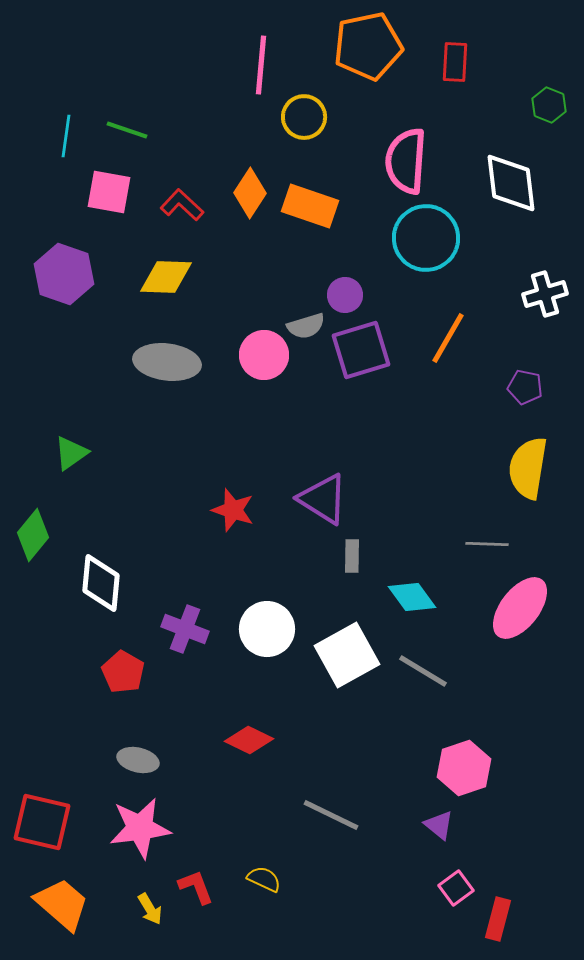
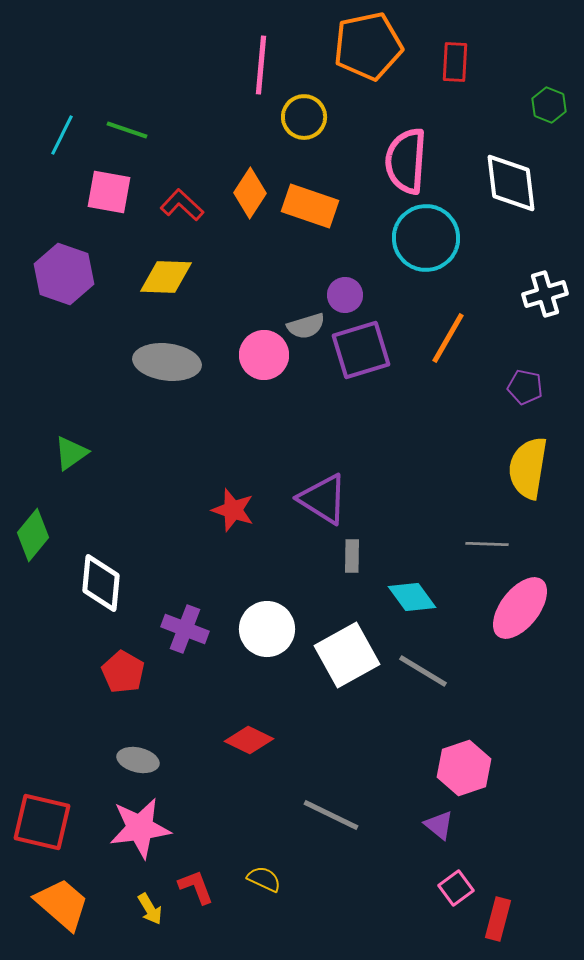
cyan line at (66, 136): moved 4 px left, 1 px up; rotated 18 degrees clockwise
